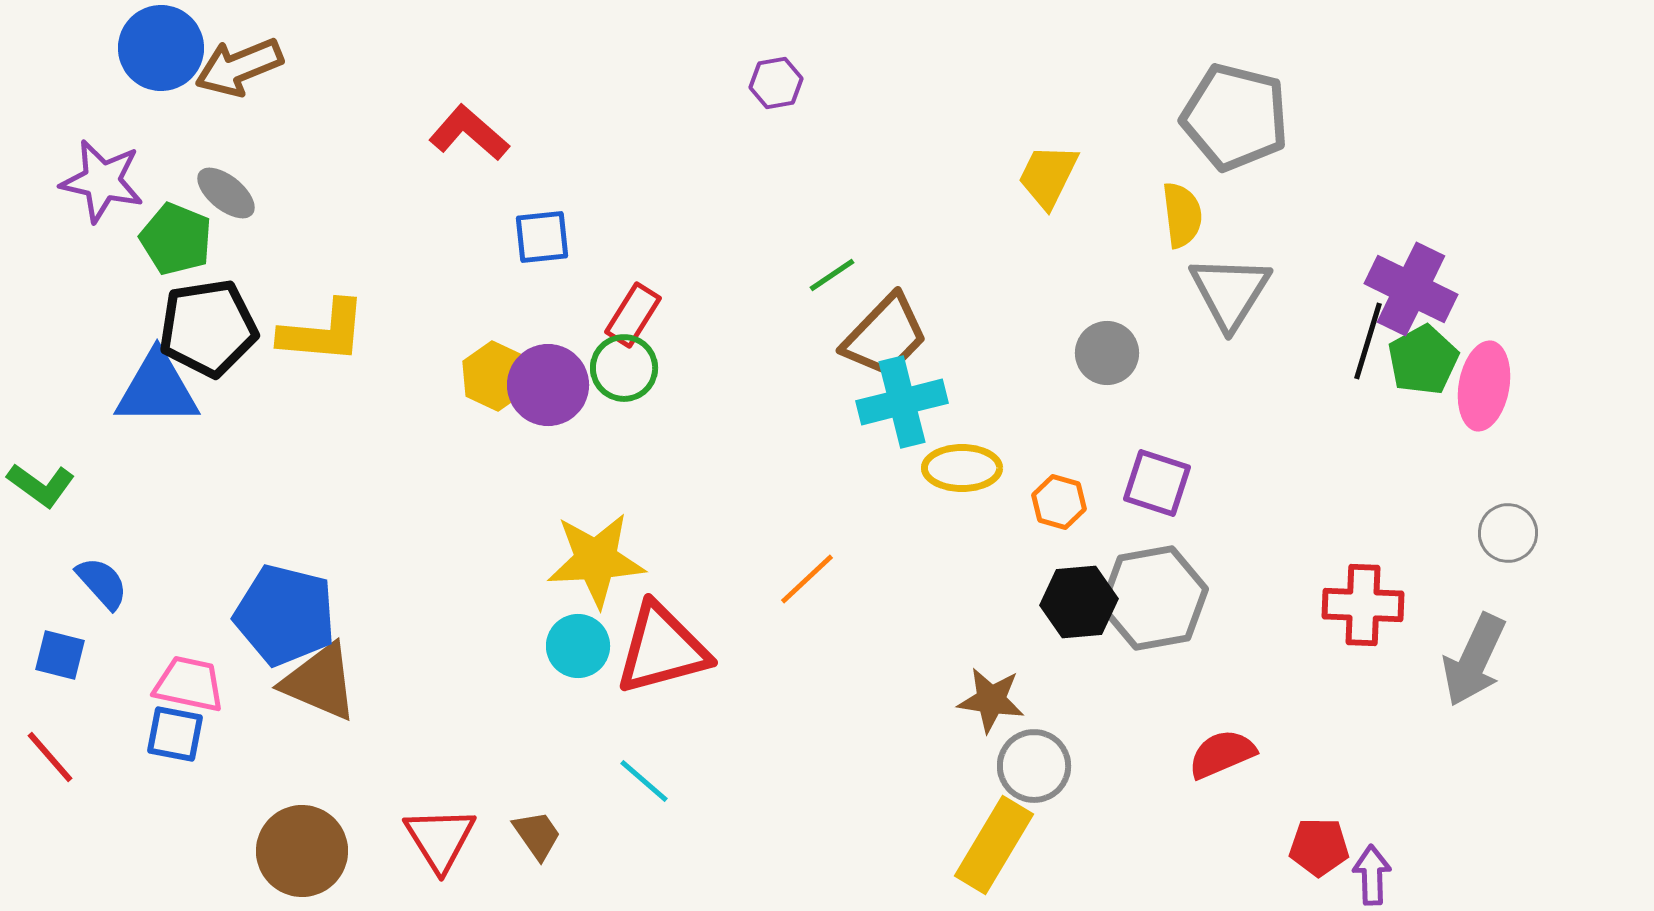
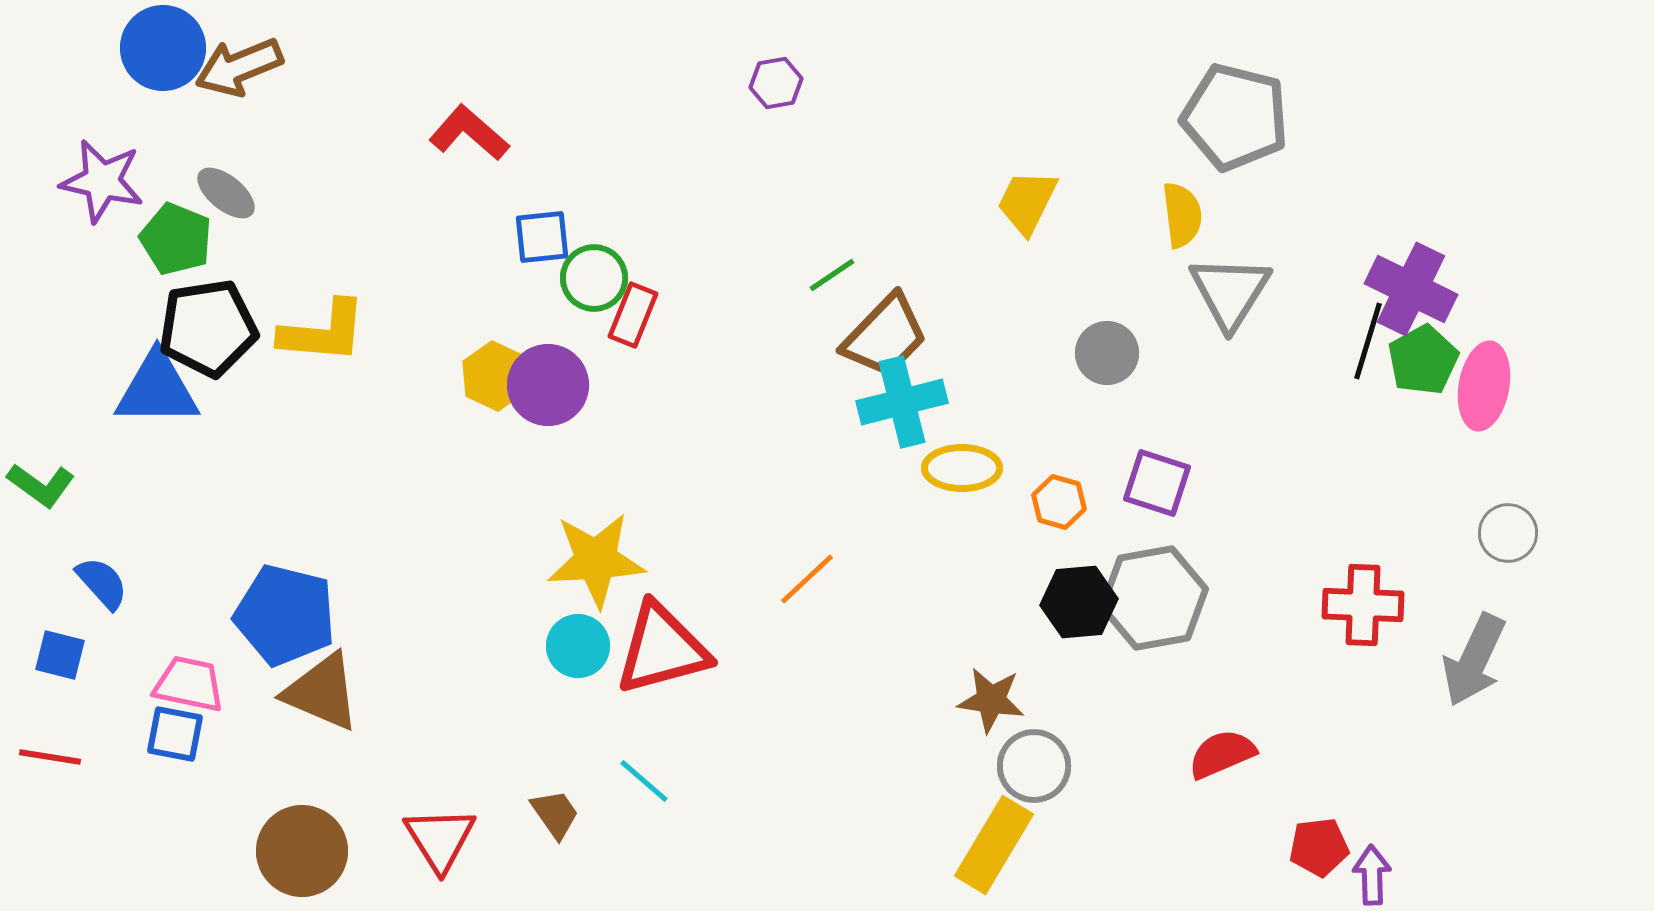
blue circle at (161, 48): moved 2 px right
yellow trapezoid at (1048, 176): moved 21 px left, 26 px down
red rectangle at (633, 315): rotated 10 degrees counterclockwise
green circle at (624, 368): moved 30 px left, 90 px up
brown triangle at (320, 682): moved 2 px right, 10 px down
red line at (50, 757): rotated 40 degrees counterclockwise
brown trapezoid at (537, 835): moved 18 px right, 21 px up
red pentagon at (1319, 847): rotated 8 degrees counterclockwise
